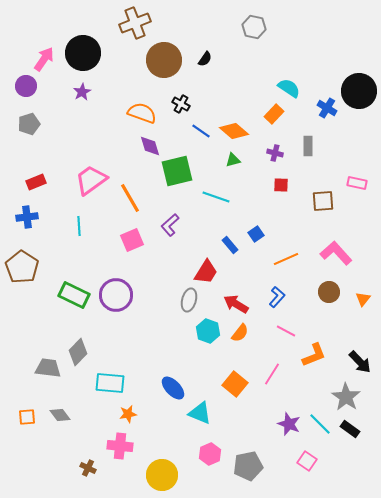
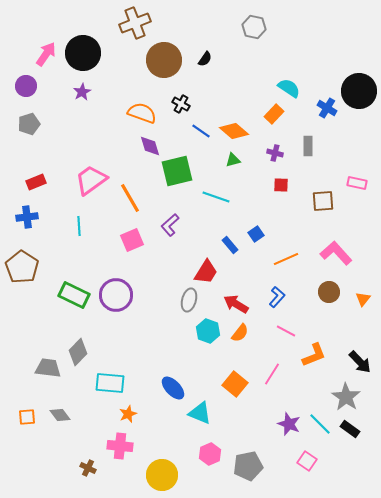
pink arrow at (44, 59): moved 2 px right, 5 px up
orange star at (128, 414): rotated 12 degrees counterclockwise
